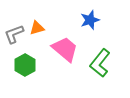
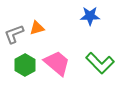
blue star: moved 4 px up; rotated 18 degrees clockwise
pink trapezoid: moved 8 px left, 14 px down
green L-shape: rotated 84 degrees counterclockwise
